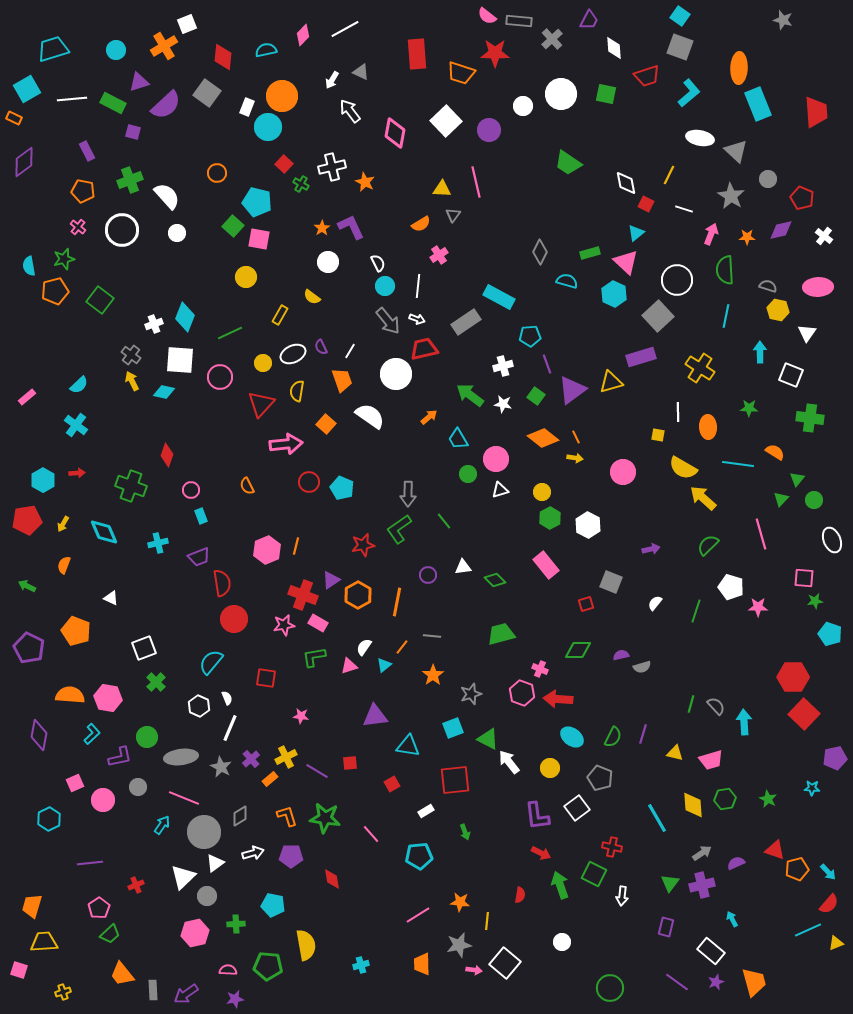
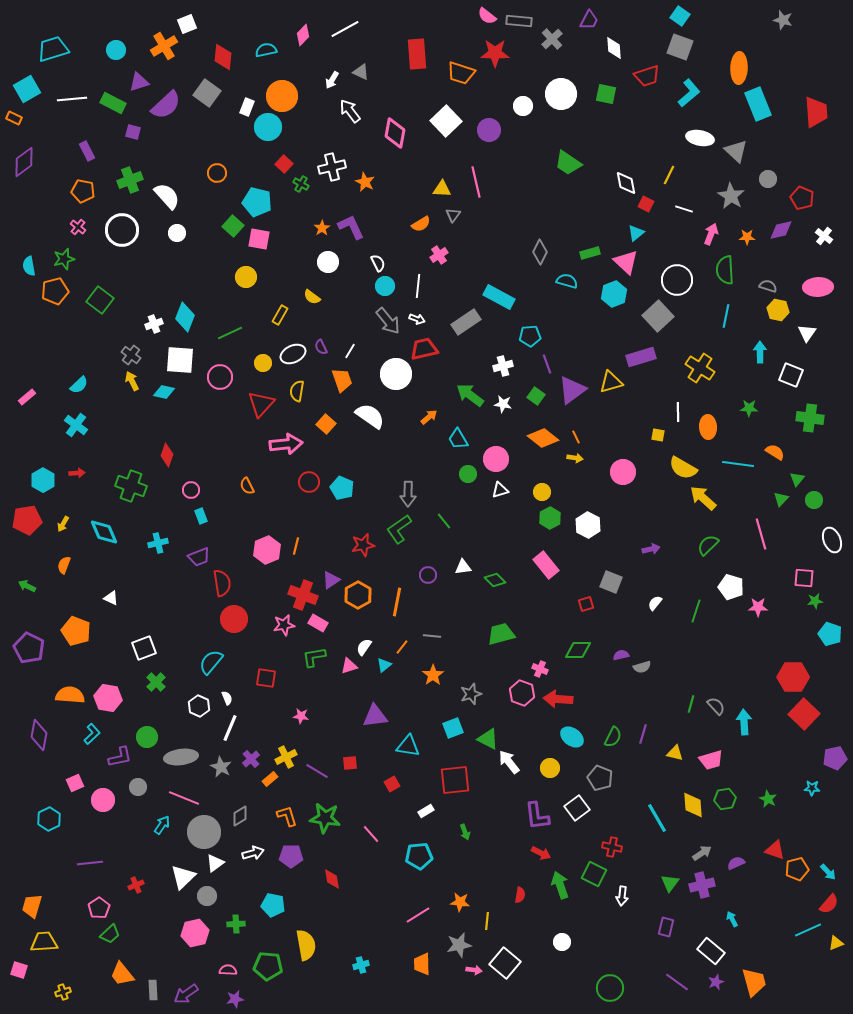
cyan hexagon at (614, 294): rotated 15 degrees clockwise
